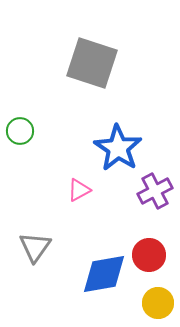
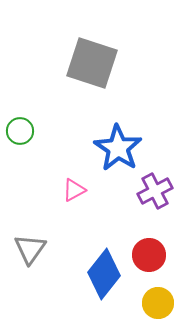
pink triangle: moved 5 px left
gray triangle: moved 5 px left, 2 px down
blue diamond: rotated 42 degrees counterclockwise
